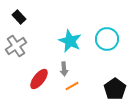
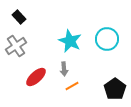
red ellipse: moved 3 px left, 2 px up; rotated 10 degrees clockwise
